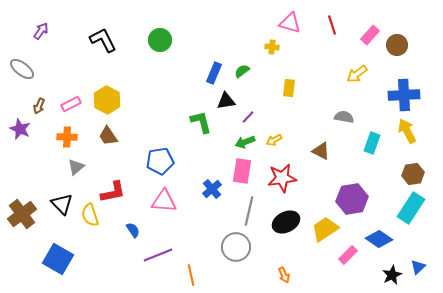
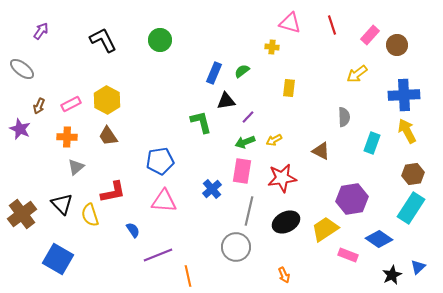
gray semicircle at (344, 117): rotated 78 degrees clockwise
pink rectangle at (348, 255): rotated 66 degrees clockwise
orange line at (191, 275): moved 3 px left, 1 px down
